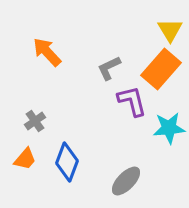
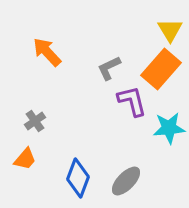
blue diamond: moved 11 px right, 16 px down
